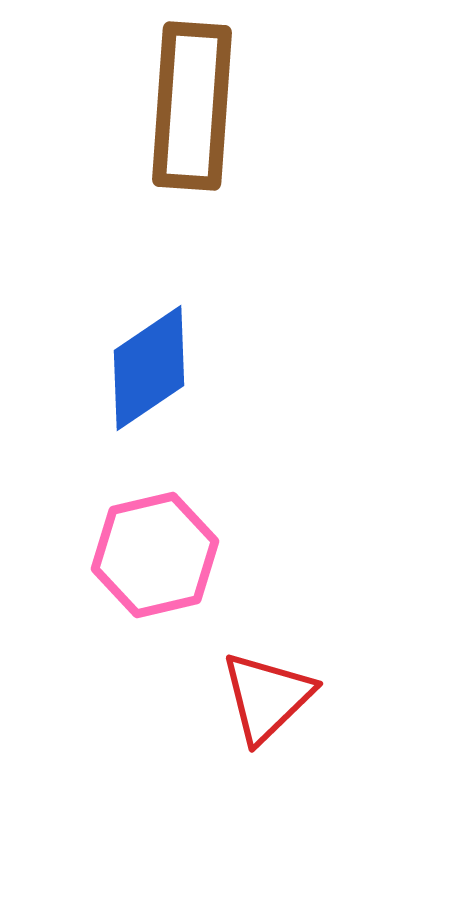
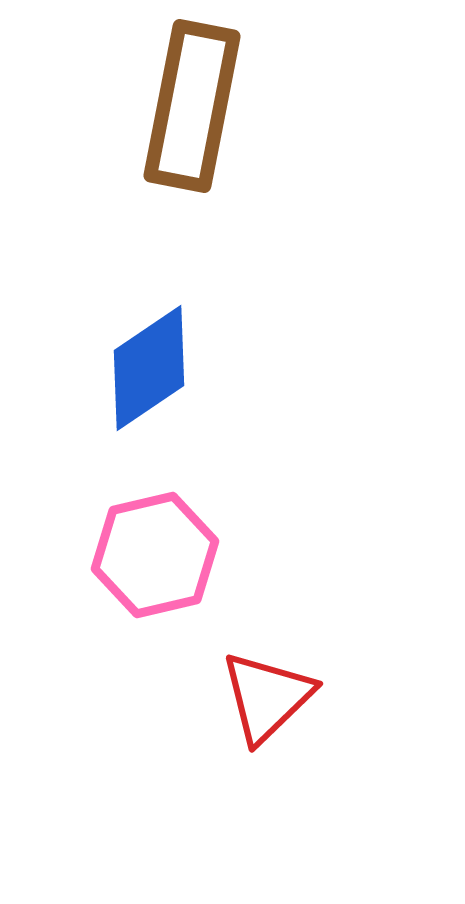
brown rectangle: rotated 7 degrees clockwise
